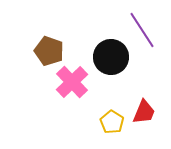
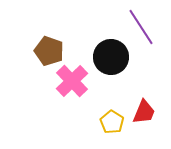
purple line: moved 1 px left, 3 px up
pink cross: moved 1 px up
